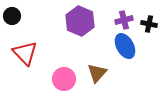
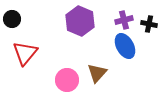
black circle: moved 3 px down
red triangle: rotated 24 degrees clockwise
pink circle: moved 3 px right, 1 px down
